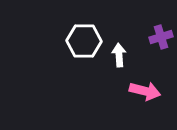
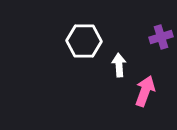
white arrow: moved 10 px down
pink arrow: rotated 84 degrees counterclockwise
